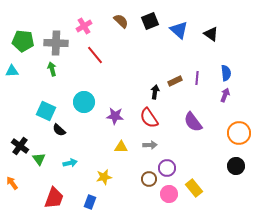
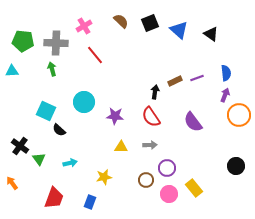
black square: moved 2 px down
purple line: rotated 64 degrees clockwise
red semicircle: moved 2 px right, 1 px up
orange circle: moved 18 px up
brown circle: moved 3 px left, 1 px down
